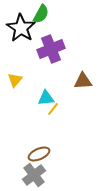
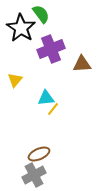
green semicircle: rotated 66 degrees counterclockwise
brown triangle: moved 1 px left, 17 px up
gray cross: rotated 10 degrees clockwise
